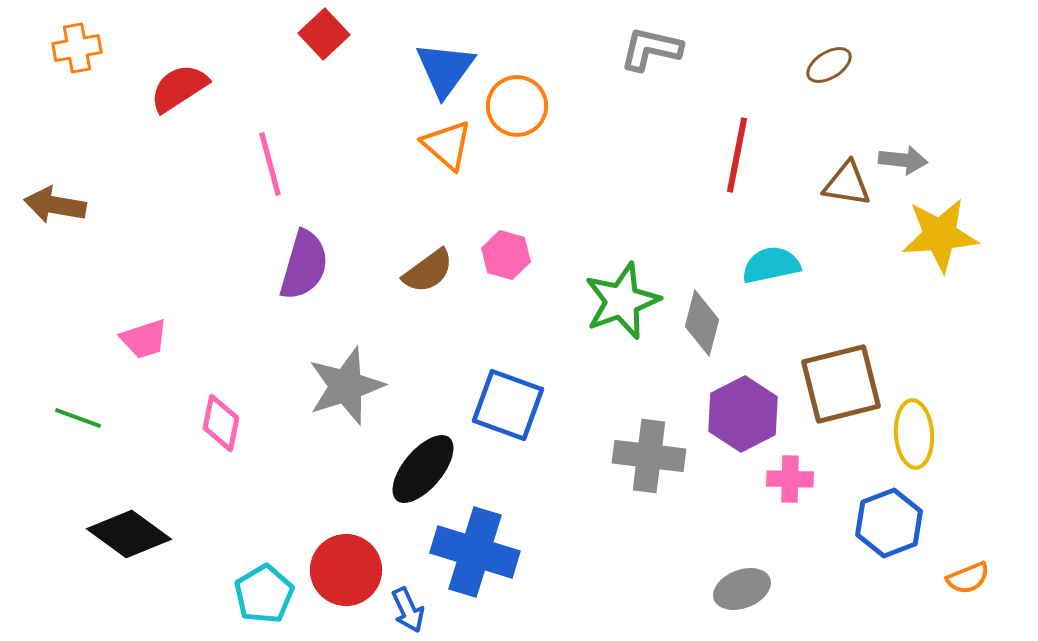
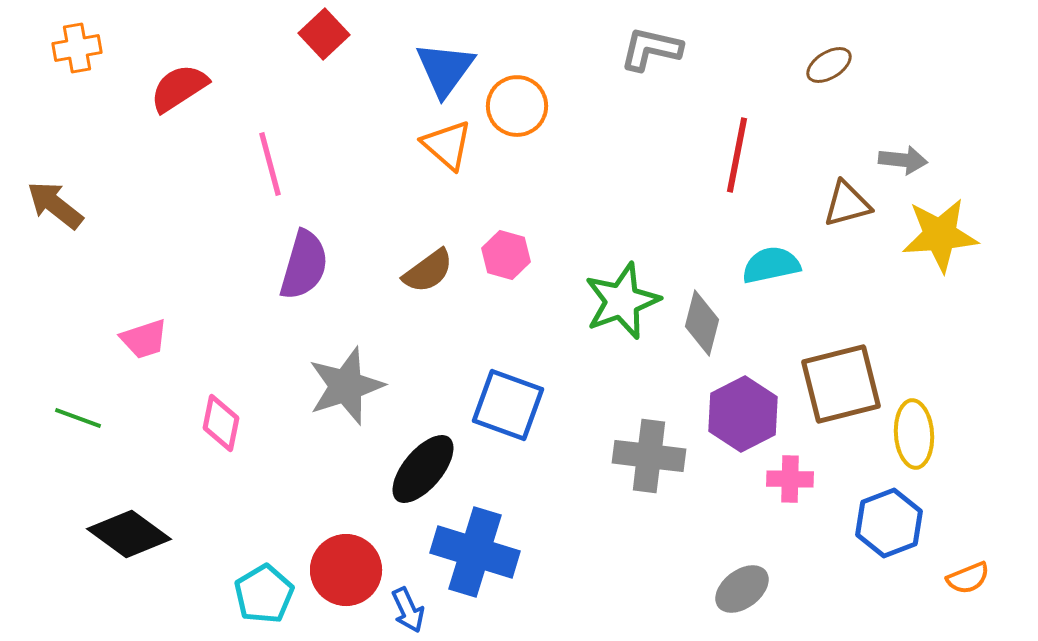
brown triangle: moved 20 px down; rotated 24 degrees counterclockwise
brown arrow: rotated 28 degrees clockwise
gray ellipse: rotated 16 degrees counterclockwise
